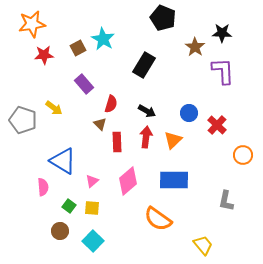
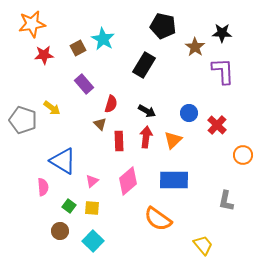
black pentagon: moved 8 px down; rotated 10 degrees counterclockwise
yellow arrow: moved 2 px left
red rectangle: moved 2 px right, 1 px up
